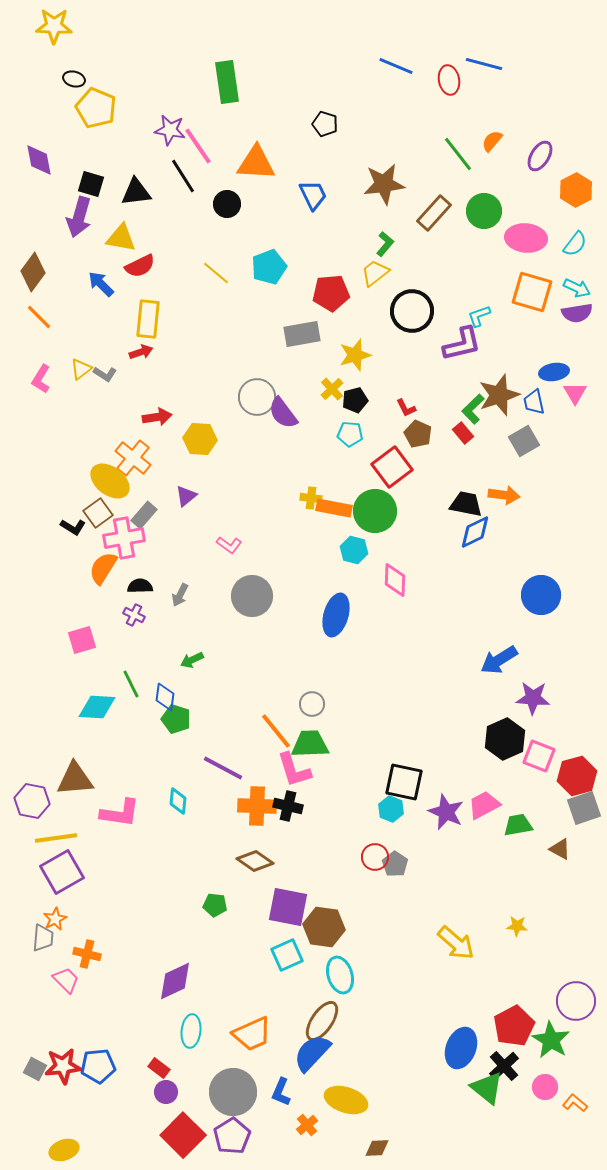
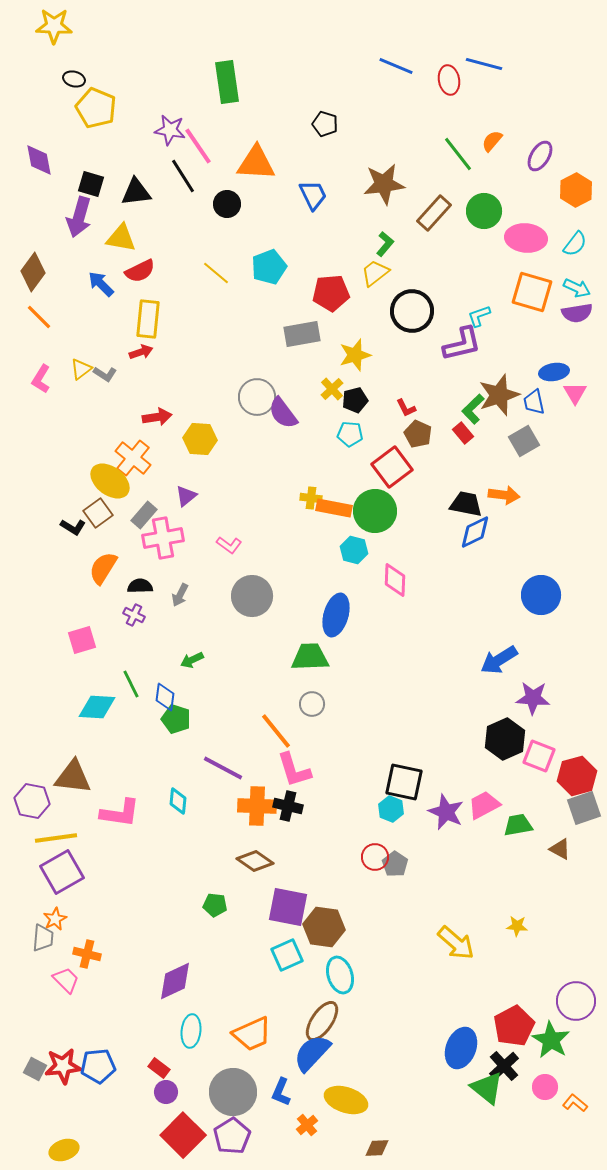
red semicircle at (140, 266): moved 5 px down
pink cross at (124, 538): moved 39 px right
green trapezoid at (310, 744): moved 87 px up
brown triangle at (75, 779): moved 2 px left, 2 px up; rotated 12 degrees clockwise
